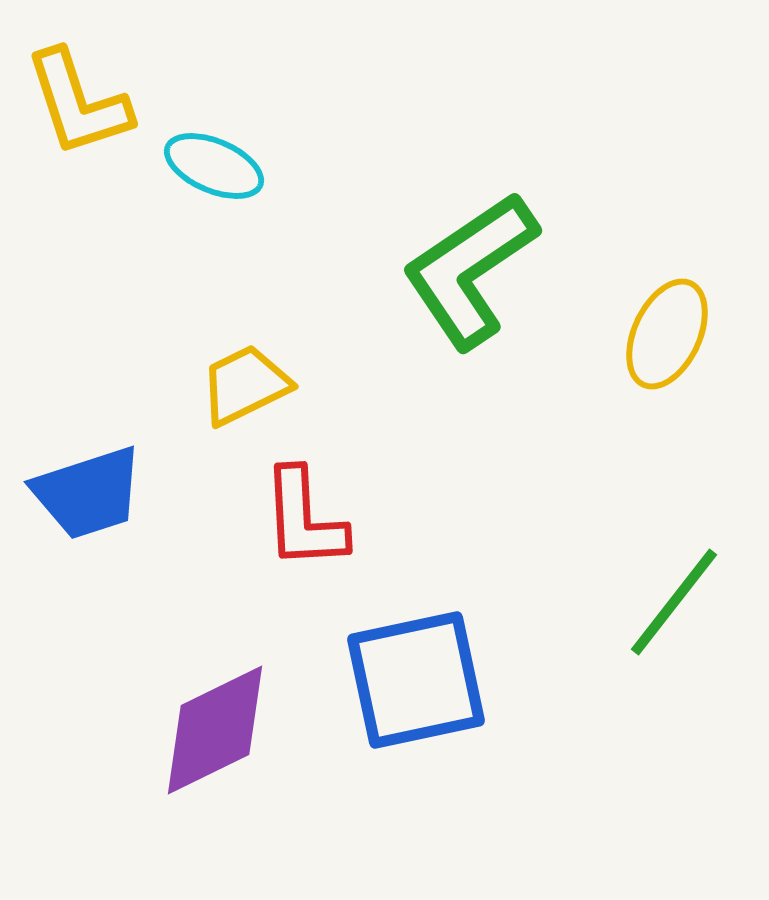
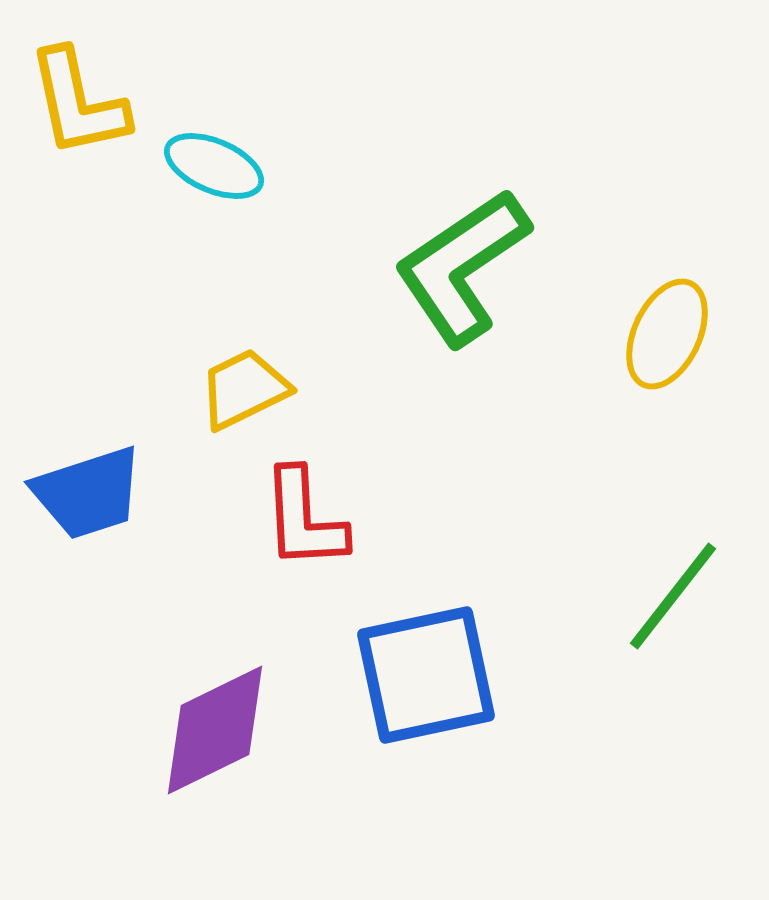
yellow L-shape: rotated 6 degrees clockwise
green L-shape: moved 8 px left, 3 px up
yellow trapezoid: moved 1 px left, 4 px down
green line: moved 1 px left, 6 px up
blue square: moved 10 px right, 5 px up
